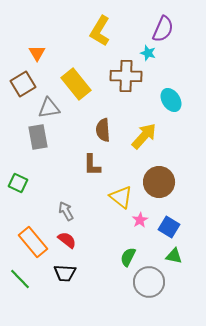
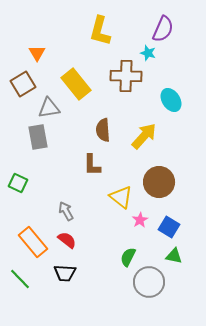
yellow L-shape: rotated 16 degrees counterclockwise
